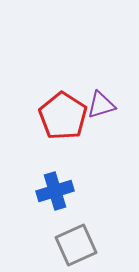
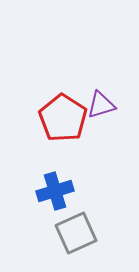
red pentagon: moved 2 px down
gray square: moved 12 px up
